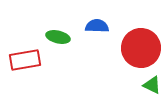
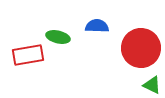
red rectangle: moved 3 px right, 5 px up
